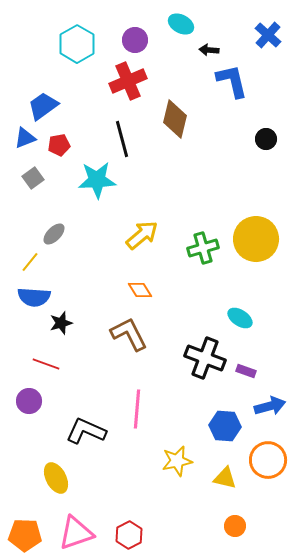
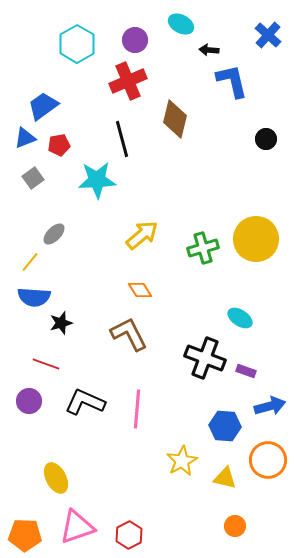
black L-shape at (86, 431): moved 1 px left, 29 px up
yellow star at (177, 461): moved 5 px right; rotated 16 degrees counterclockwise
pink triangle at (76, 533): moved 1 px right, 6 px up
